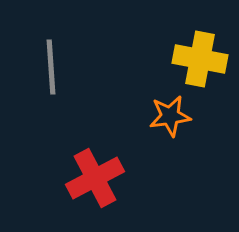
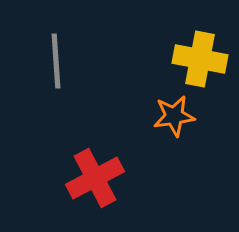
gray line: moved 5 px right, 6 px up
orange star: moved 4 px right
